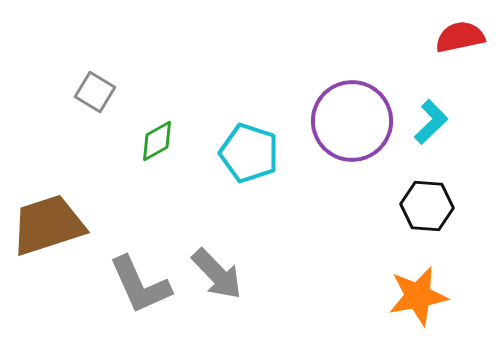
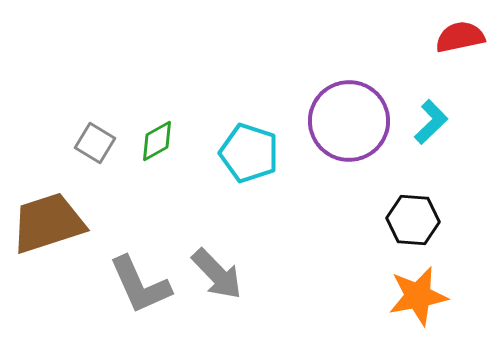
gray square: moved 51 px down
purple circle: moved 3 px left
black hexagon: moved 14 px left, 14 px down
brown trapezoid: moved 2 px up
